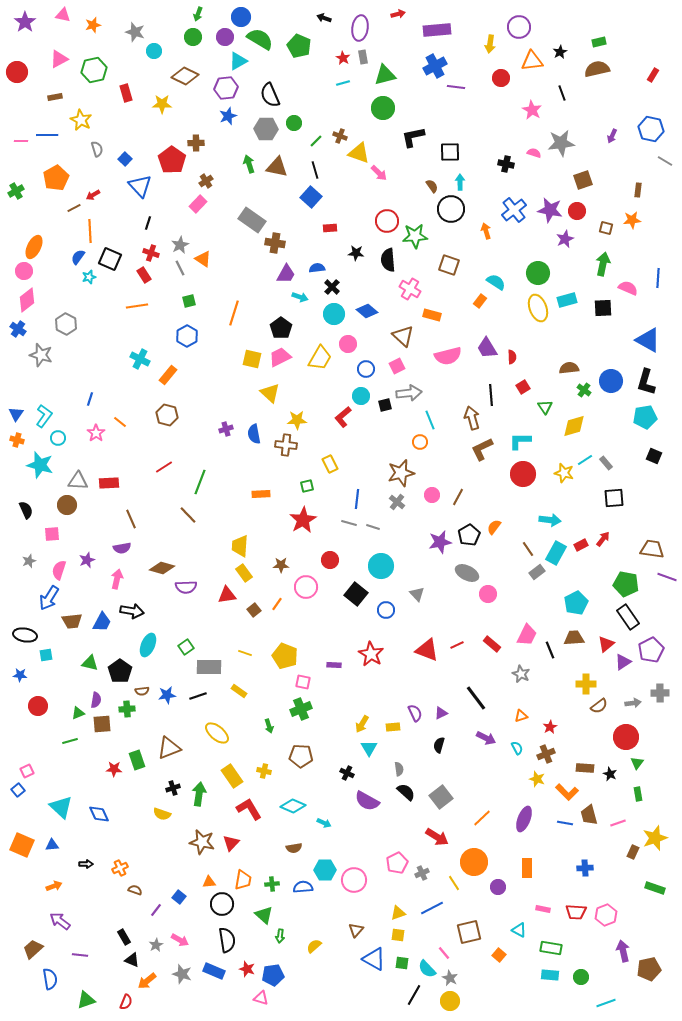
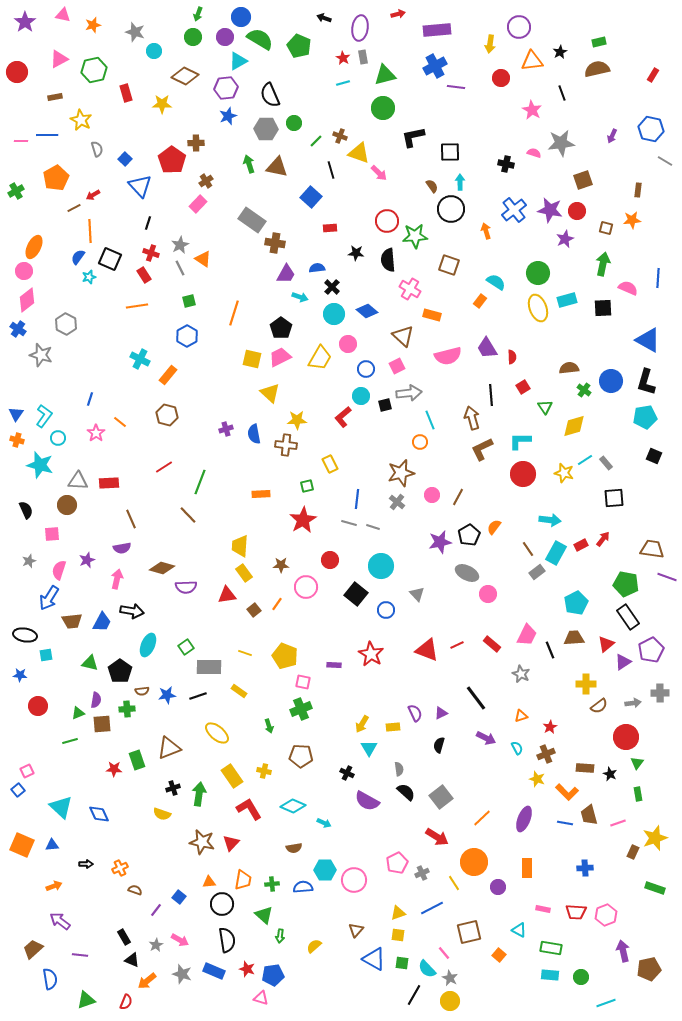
black line at (315, 170): moved 16 px right
